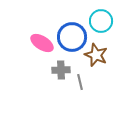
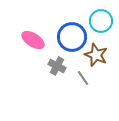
pink ellipse: moved 9 px left, 3 px up
gray cross: moved 4 px left, 4 px up; rotated 30 degrees clockwise
gray line: moved 3 px right, 4 px up; rotated 21 degrees counterclockwise
